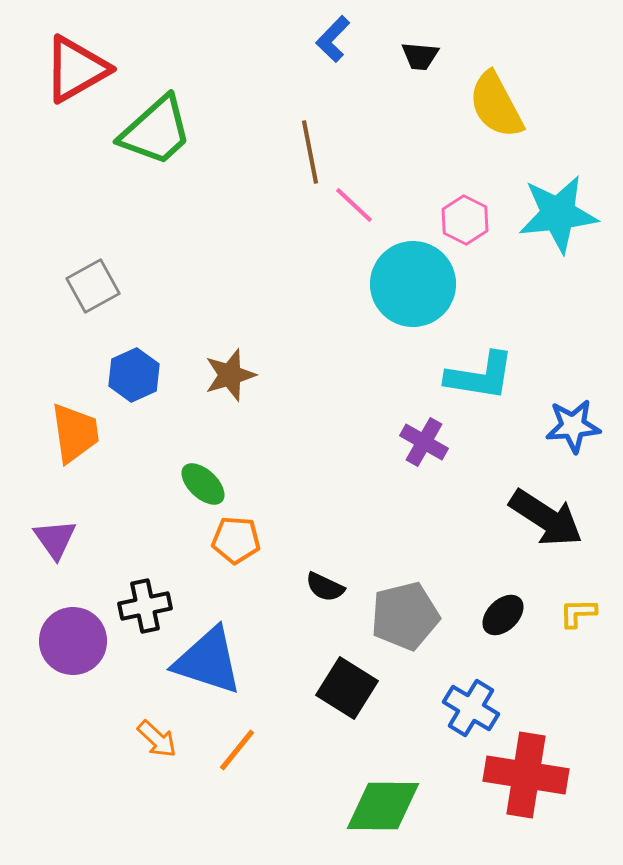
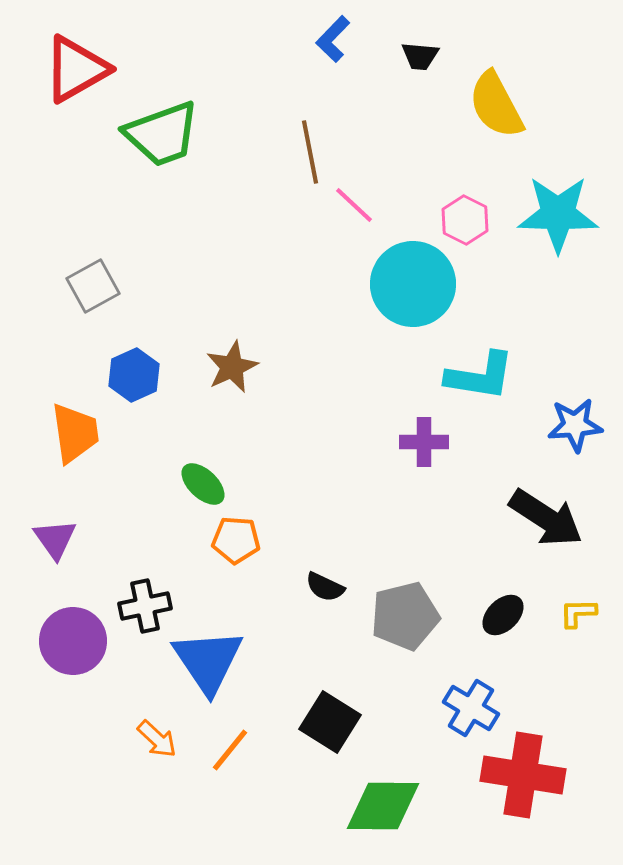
green trapezoid: moved 6 px right, 3 px down; rotated 22 degrees clockwise
cyan star: rotated 8 degrees clockwise
brown star: moved 2 px right, 8 px up; rotated 8 degrees counterclockwise
blue star: moved 2 px right, 1 px up
purple cross: rotated 30 degrees counterclockwise
blue triangle: rotated 38 degrees clockwise
black square: moved 17 px left, 34 px down
orange line: moved 7 px left
red cross: moved 3 px left
